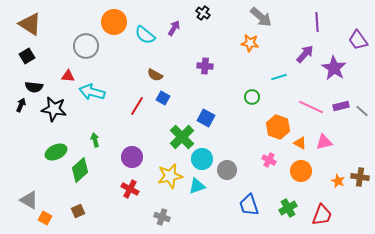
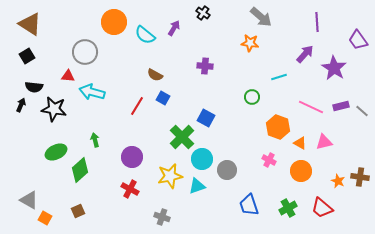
gray circle at (86, 46): moved 1 px left, 6 px down
red trapezoid at (322, 215): moved 7 px up; rotated 110 degrees clockwise
